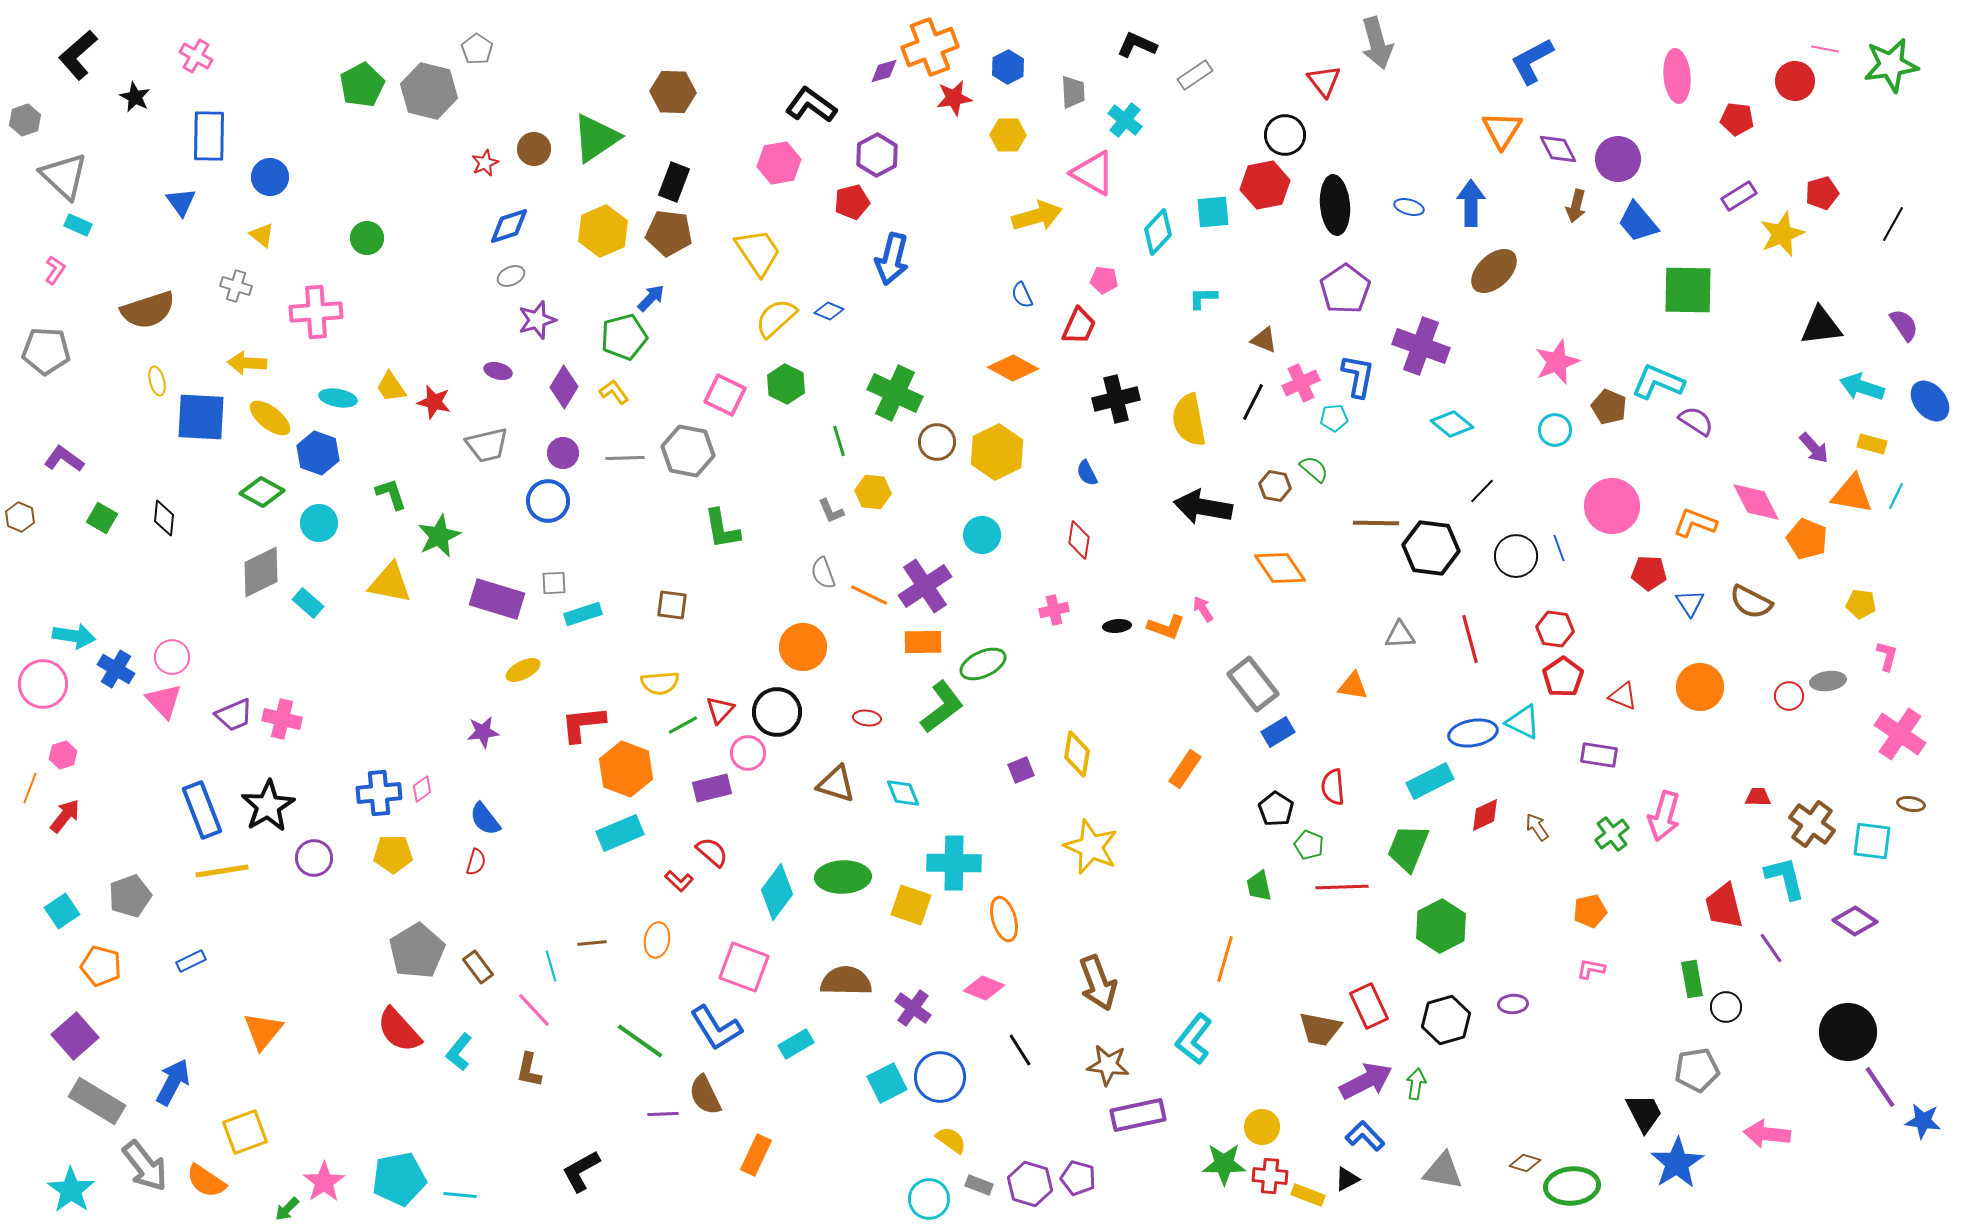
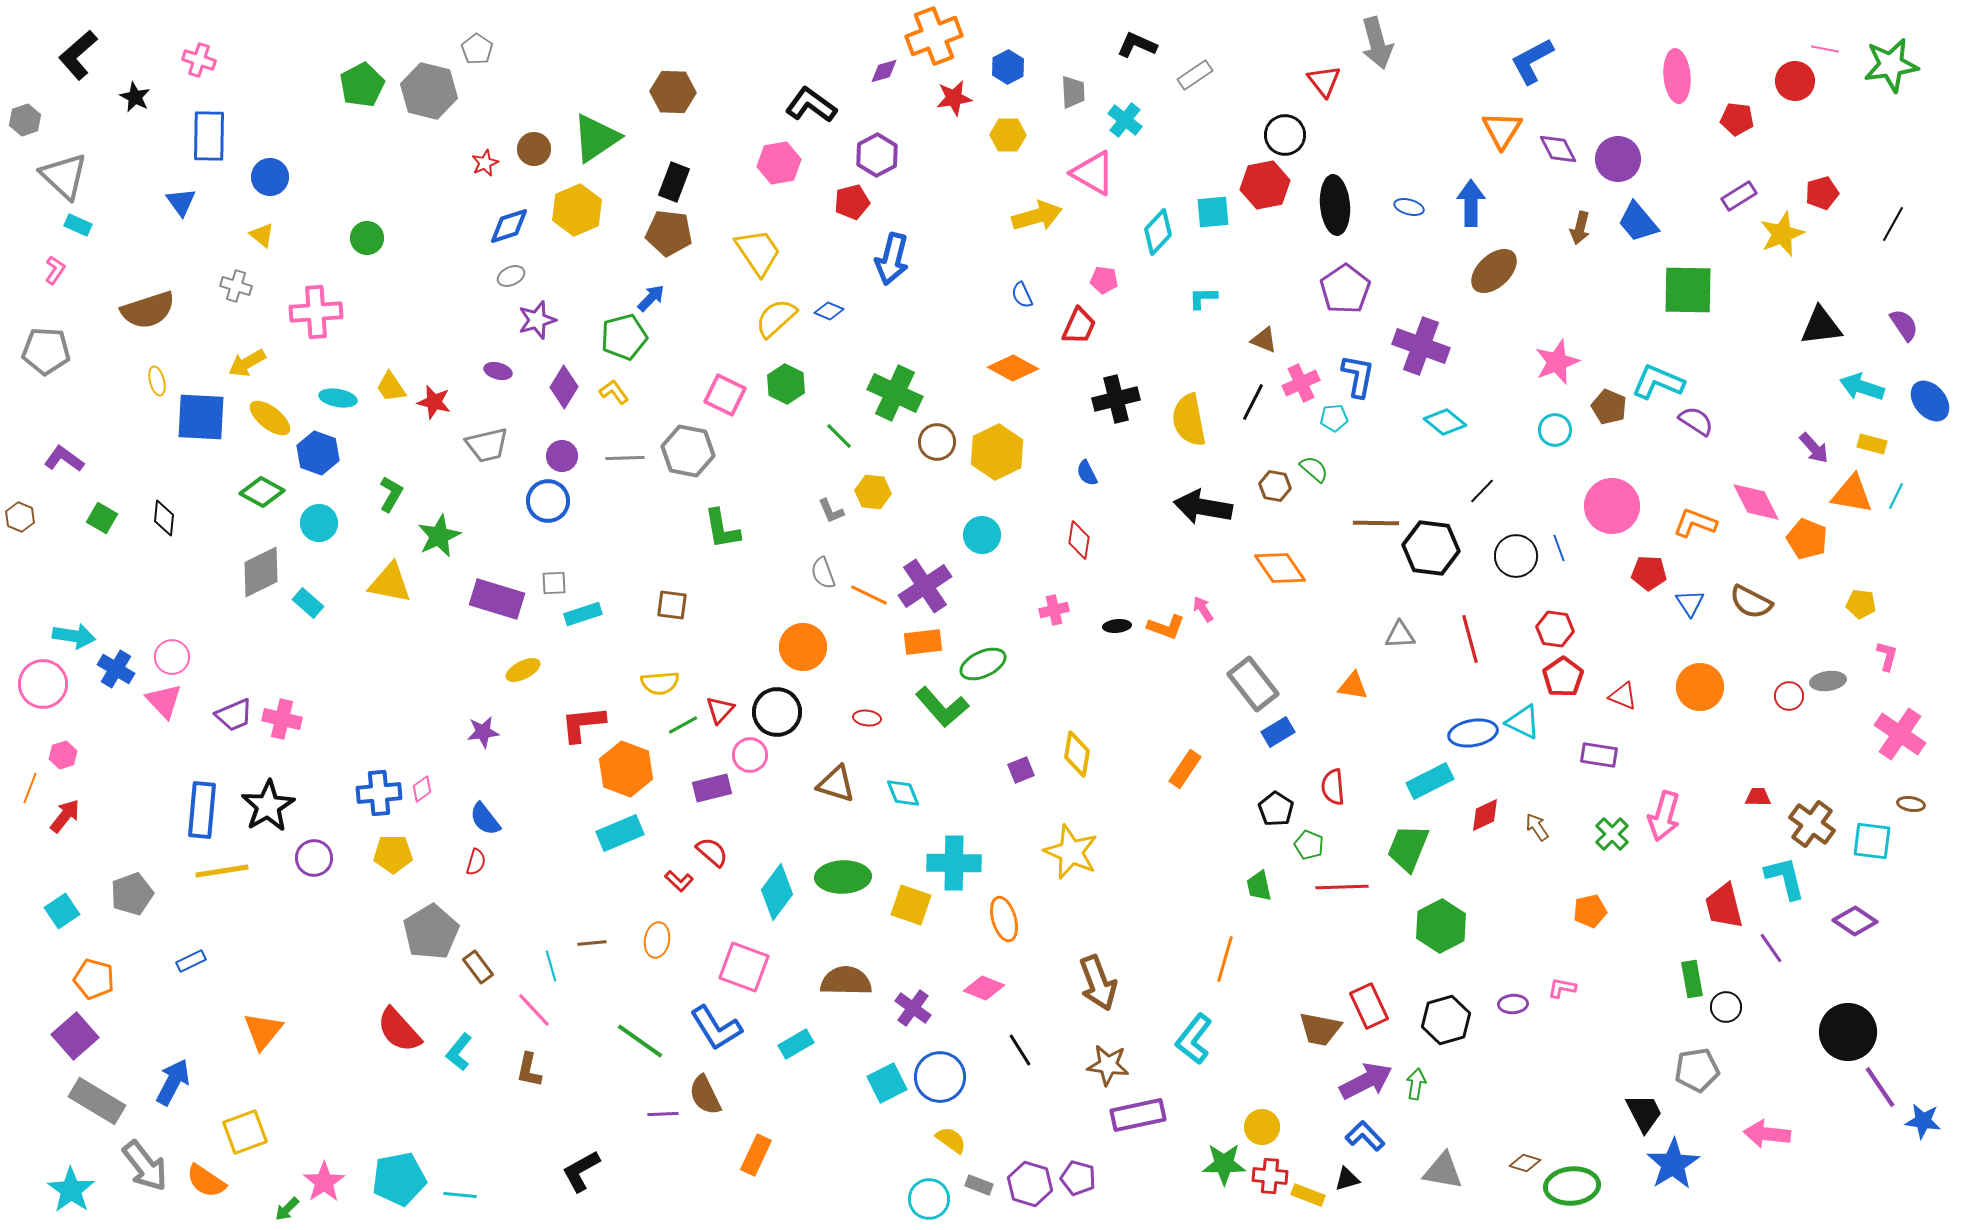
orange cross at (930, 47): moved 4 px right, 11 px up
pink cross at (196, 56): moved 3 px right, 4 px down; rotated 12 degrees counterclockwise
brown arrow at (1576, 206): moved 4 px right, 22 px down
yellow hexagon at (603, 231): moved 26 px left, 21 px up
yellow arrow at (247, 363): rotated 33 degrees counterclockwise
cyan diamond at (1452, 424): moved 7 px left, 2 px up
green line at (839, 441): moved 5 px up; rotated 28 degrees counterclockwise
purple circle at (563, 453): moved 1 px left, 3 px down
green L-shape at (391, 494): rotated 48 degrees clockwise
orange rectangle at (923, 642): rotated 6 degrees counterclockwise
green L-shape at (942, 707): rotated 86 degrees clockwise
pink circle at (748, 753): moved 2 px right, 2 px down
blue rectangle at (202, 810): rotated 26 degrees clockwise
green cross at (1612, 834): rotated 8 degrees counterclockwise
yellow star at (1091, 847): moved 20 px left, 5 px down
gray pentagon at (130, 896): moved 2 px right, 2 px up
gray pentagon at (417, 951): moved 14 px right, 19 px up
orange pentagon at (101, 966): moved 7 px left, 13 px down
pink L-shape at (1591, 969): moved 29 px left, 19 px down
blue star at (1677, 1163): moved 4 px left, 1 px down
black triangle at (1347, 1179): rotated 12 degrees clockwise
